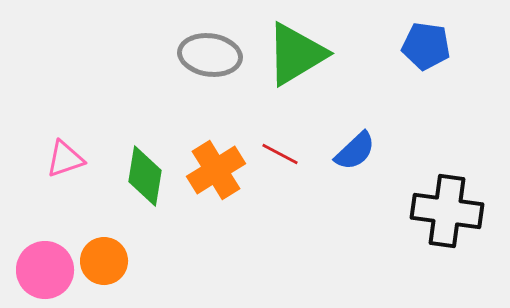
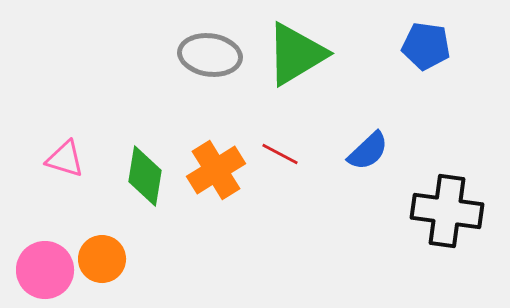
blue semicircle: moved 13 px right
pink triangle: rotated 36 degrees clockwise
orange circle: moved 2 px left, 2 px up
